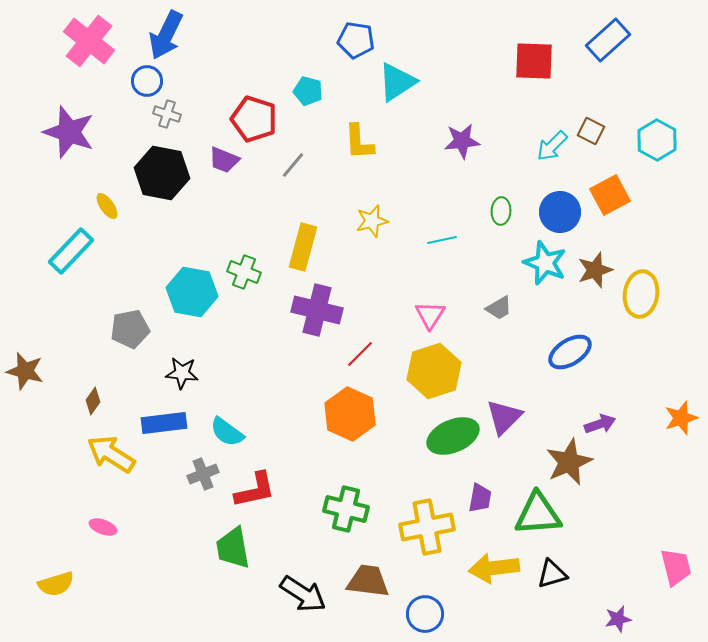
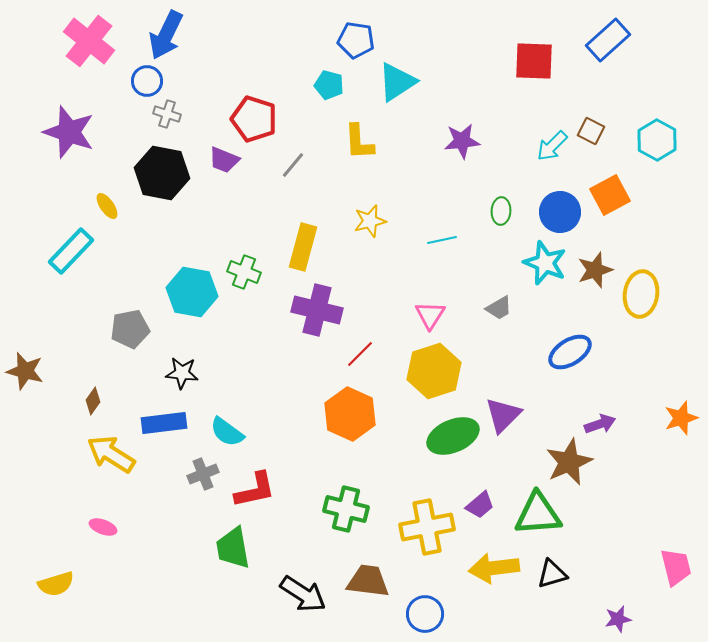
cyan pentagon at (308, 91): moved 21 px right, 6 px up
yellow star at (372, 221): moved 2 px left
purple triangle at (504, 417): moved 1 px left, 2 px up
purple trapezoid at (480, 498): moved 7 px down; rotated 40 degrees clockwise
